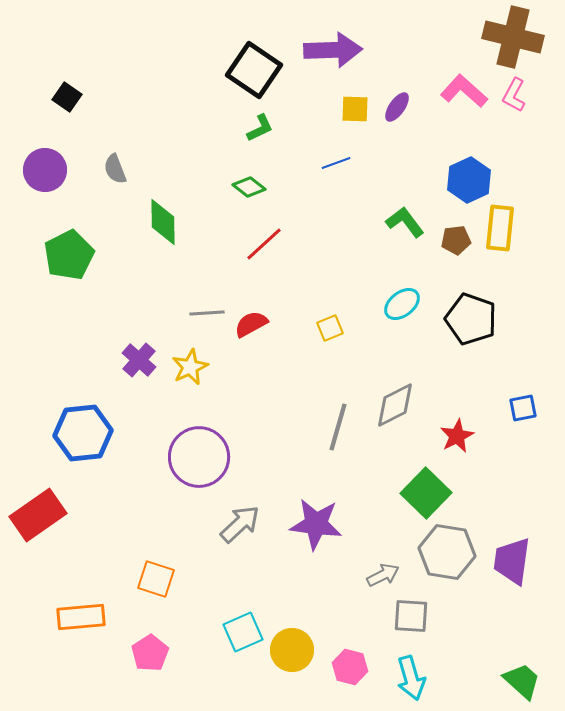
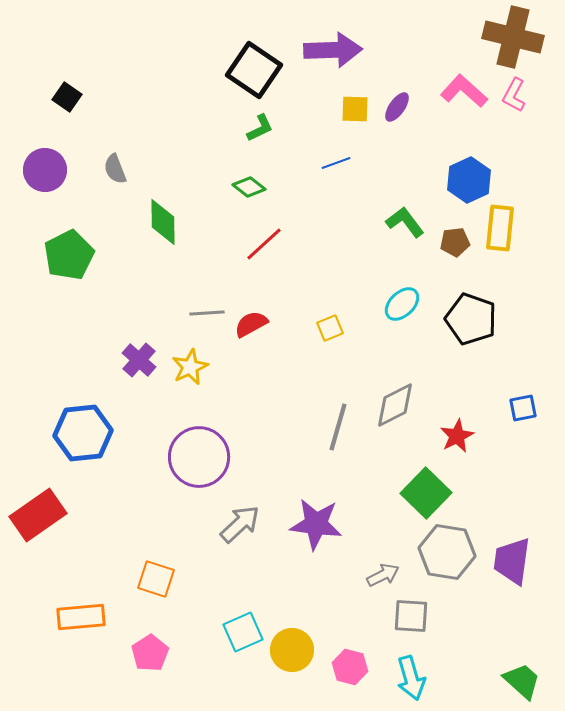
brown pentagon at (456, 240): moved 1 px left, 2 px down
cyan ellipse at (402, 304): rotated 6 degrees counterclockwise
